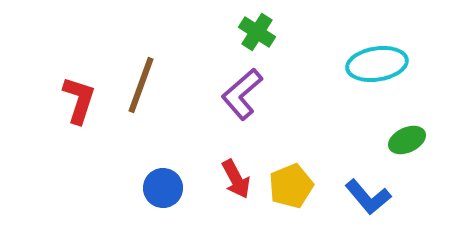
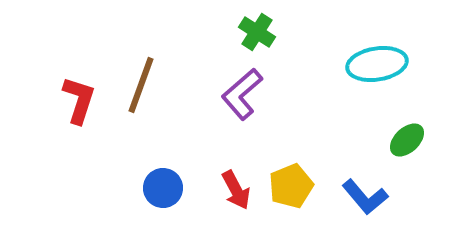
green ellipse: rotated 18 degrees counterclockwise
red arrow: moved 11 px down
blue L-shape: moved 3 px left
